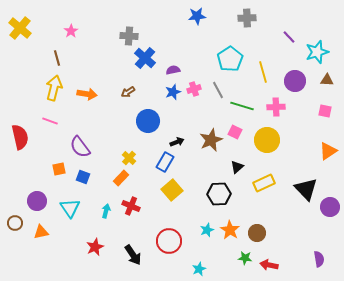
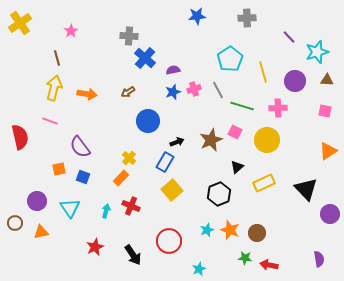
yellow cross at (20, 28): moved 5 px up; rotated 15 degrees clockwise
pink cross at (276, 107): moved 2 px right, 1 px down
black hexagon at (219, 194): rotated 20 degrees counterclockwise
purple circle at (330, 207): moved 7 px down
orange star at (230, 230): rotated 12 degrees counterclockwise
